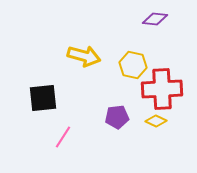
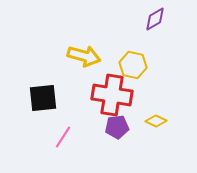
purple diamond: rotated 35 degrees counterclockwise
red cross: moved 50 px left, 6 px down; rotated 12 degrees clockwise
purple pentagon: moved 10 px down
